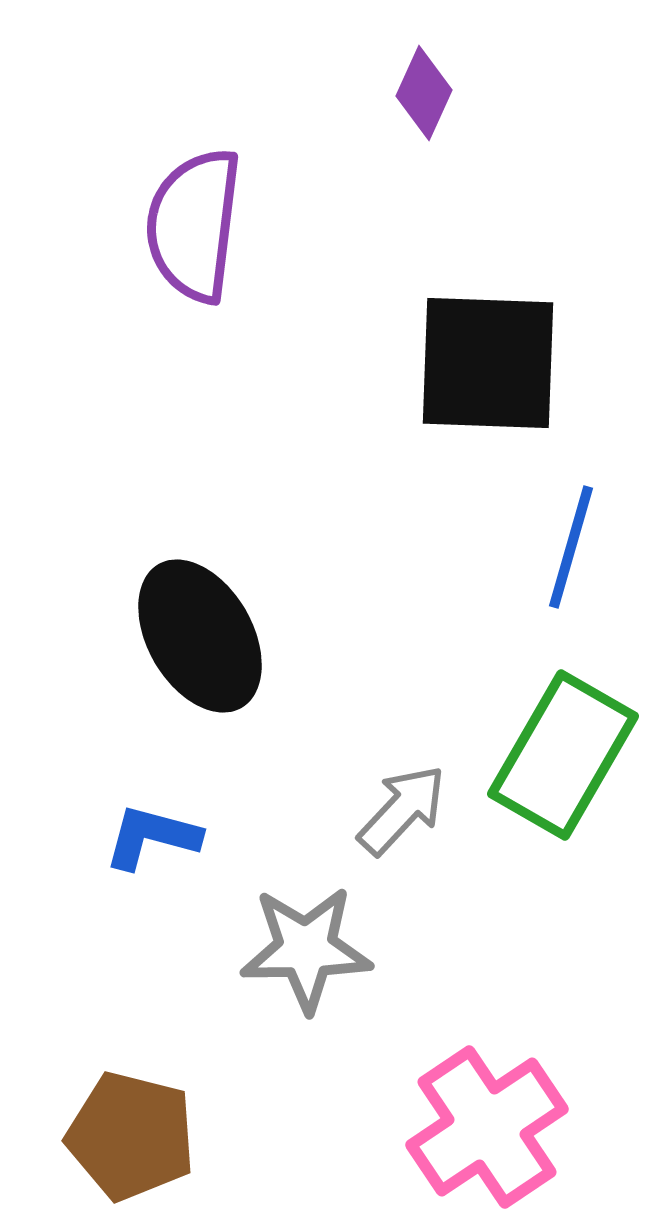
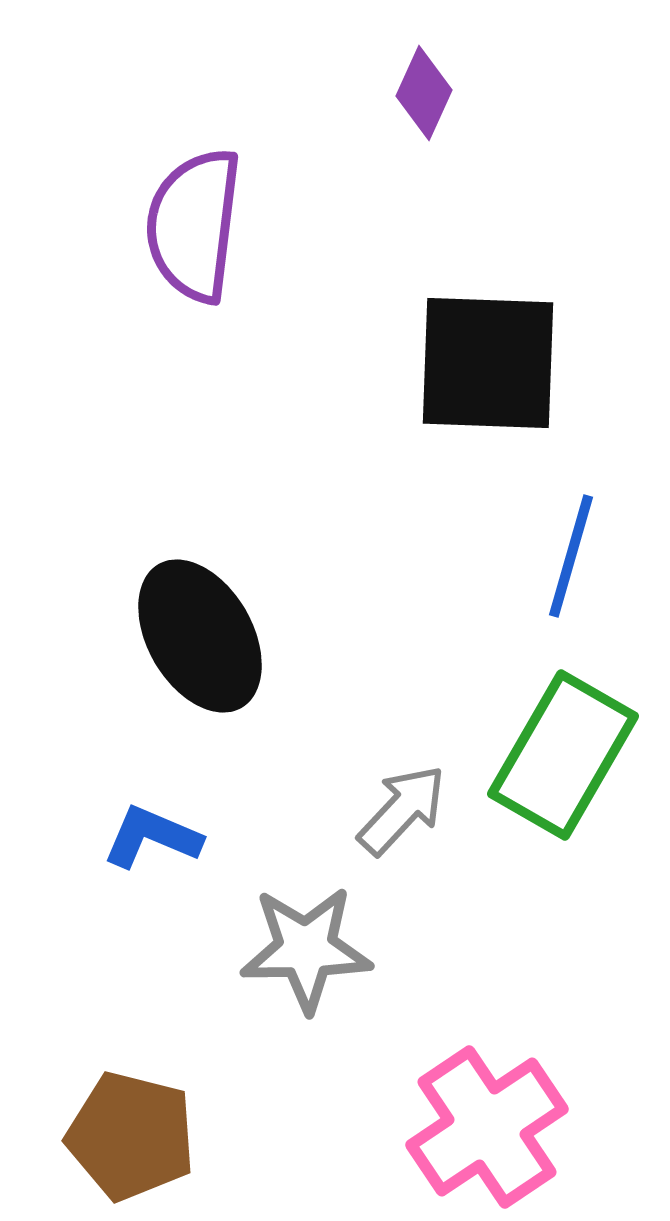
blue line: moved 9 px down
blue L-shape: rotated 8 degrees clockwise
